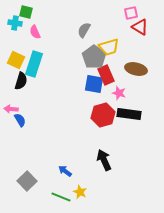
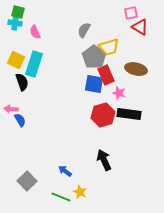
green square: moved 8 px left
black semicircle: moved 1 px right, 1 px down; rotated 36 degrees counterclockwise
